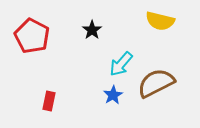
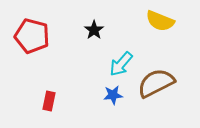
yellow semicircle: rotated 8 degrees clockwise
black star: moved 2 px right
red pentagon: rotated 12 degrees counterclockwise
blue star: rotated 24 degrees clockwise
